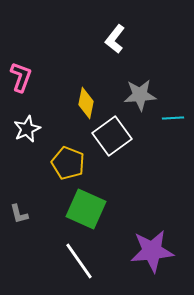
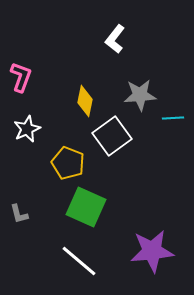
yellow diamond: moved 1 px left, 2 px up
green square: moved 2 px up
white line: rotated 15 degrees counterclockwise
